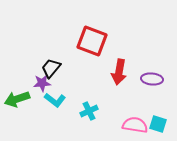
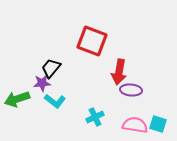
purple ellipse: moved 21 px left, 11 px down
cyan L-shape: moved 1 px down
cyan cross: moved 6 px right, 6 px down
